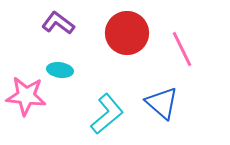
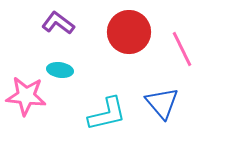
red circle: moved 2 px right, 1 px up
blue triangle: rotated 9 degrees clockwise
cyan L-shape: rotated 27 degrees clockwise
